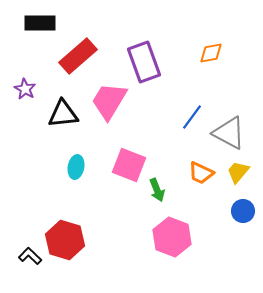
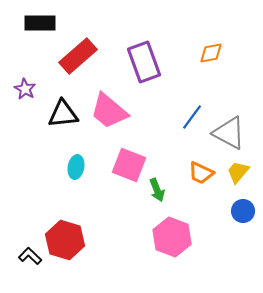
pink trapezoid: moved 10 px down; rotated 81 degrees counterclockwise
